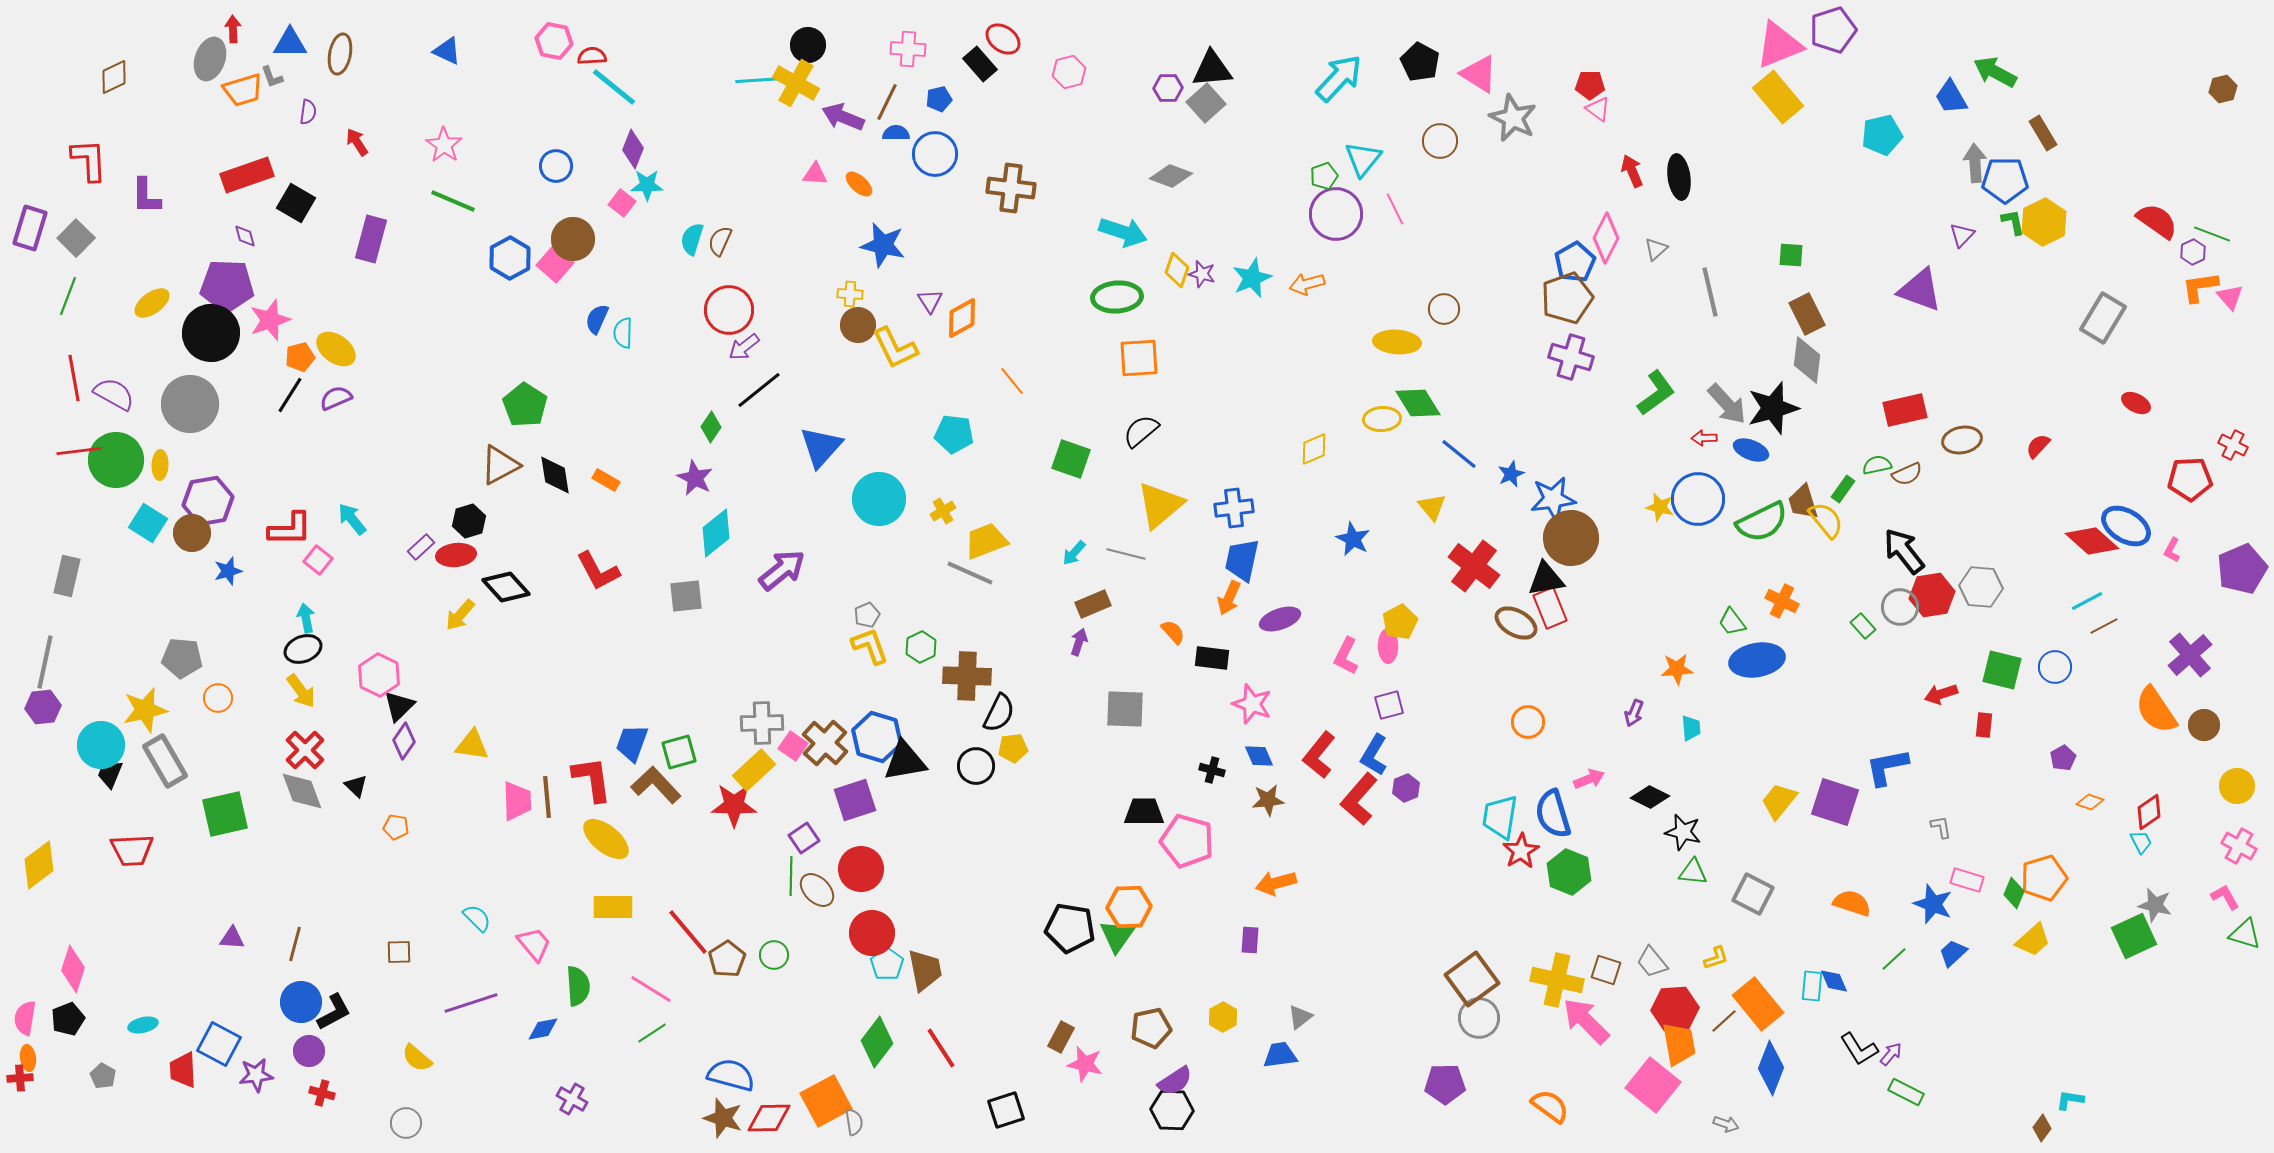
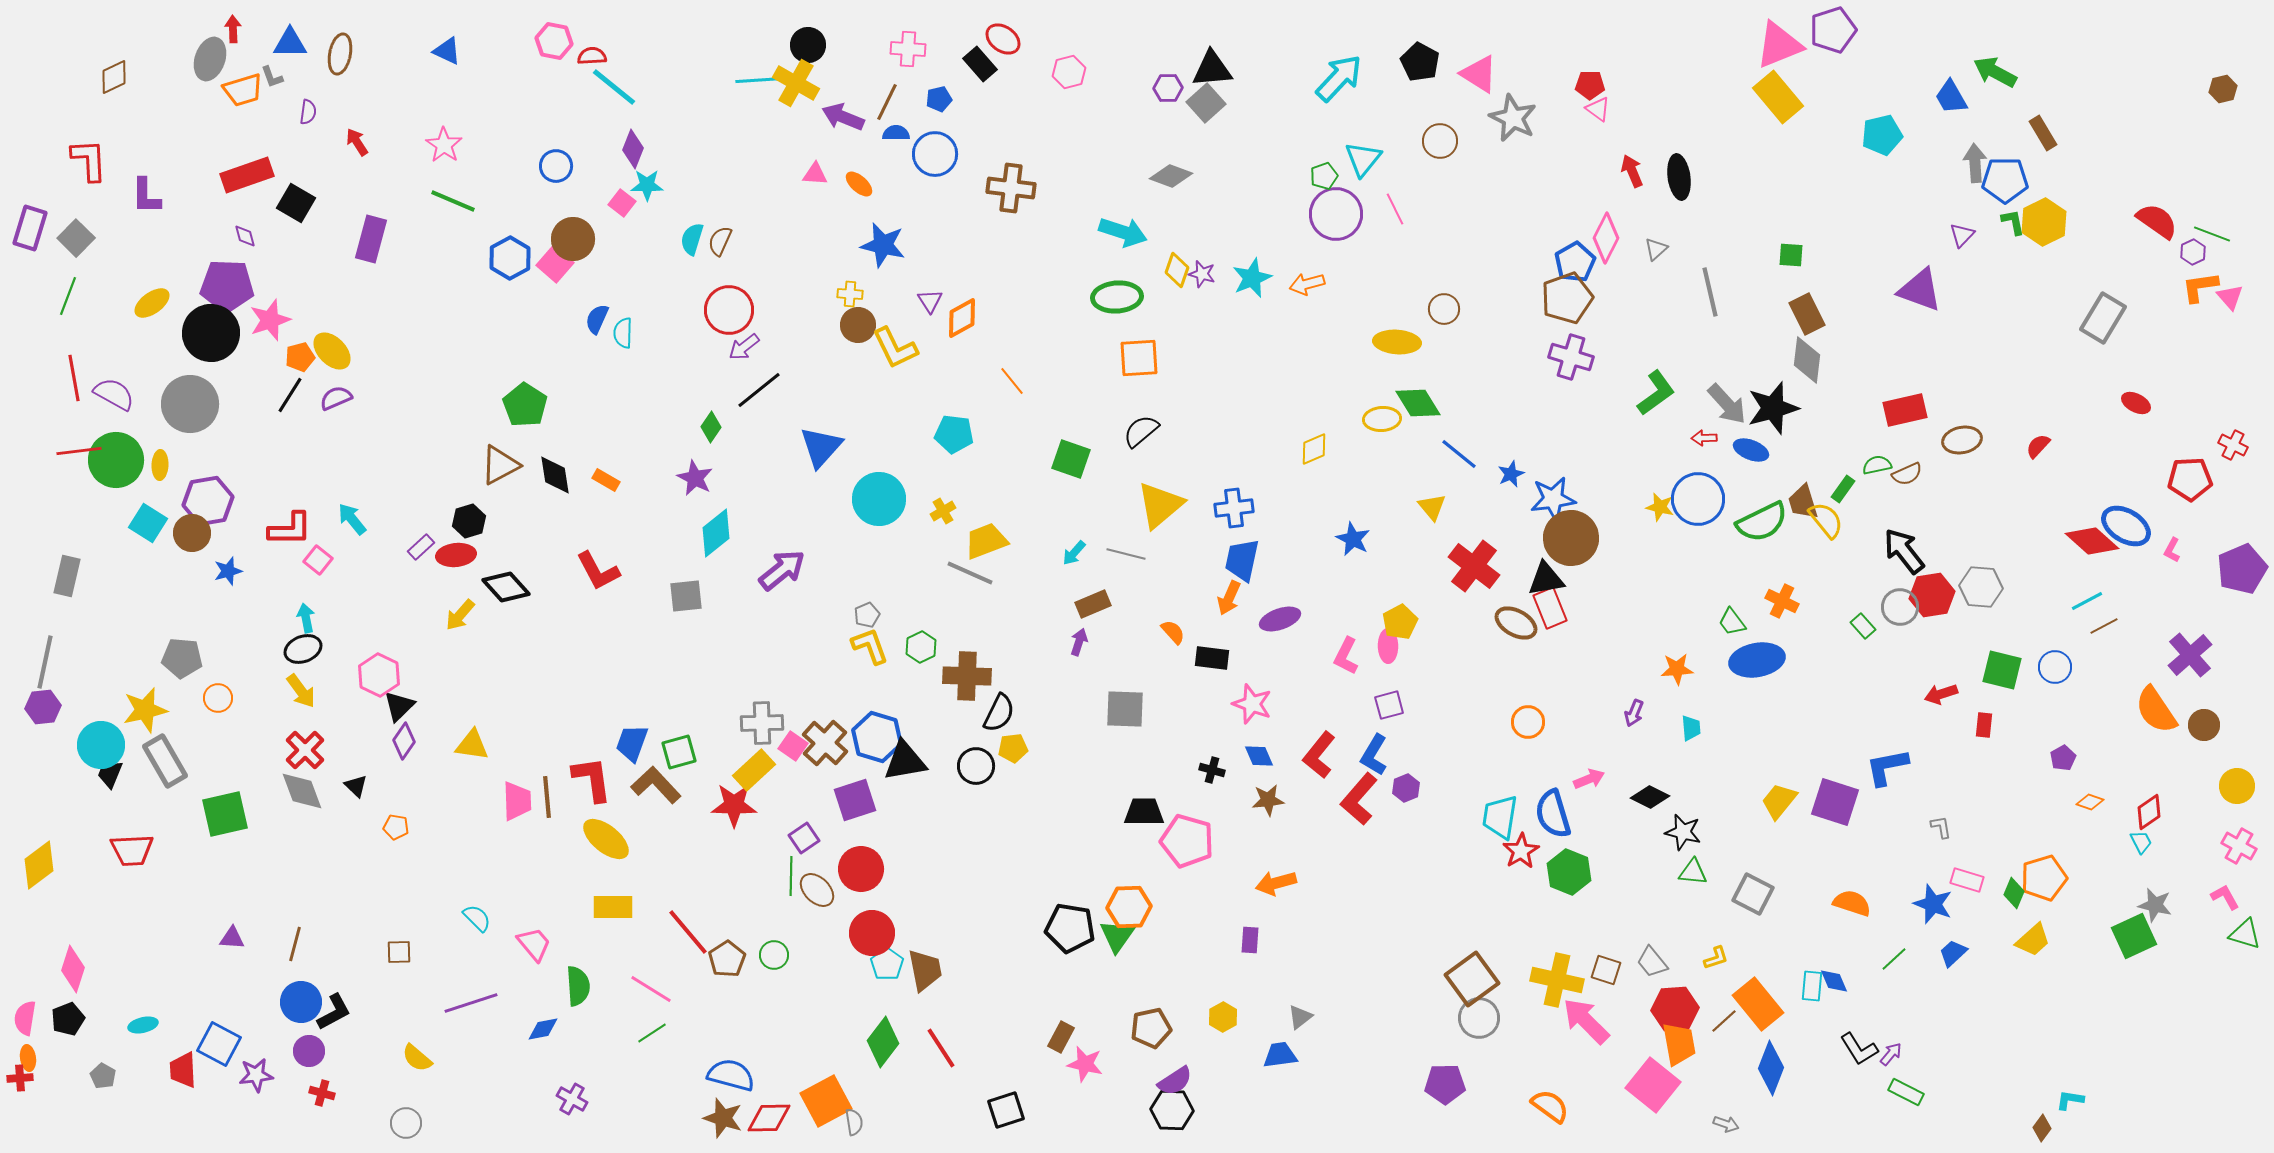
yellow ellipse at (336, 349): moved 4 px left, 2 px down; rotated 9 degrees clockwise
green diamond at (877, 1042): moved 6 px right
